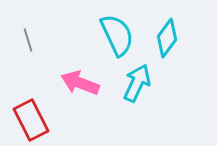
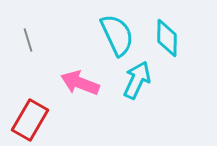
cyan diamond: rotated 36 degrees counterclockwise
cyan arrow: moved 3 px up
red rectangle: moved 1 px left; rotated 57 degrees clockwise
